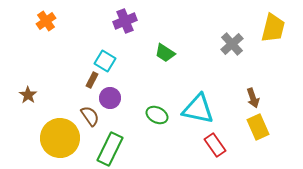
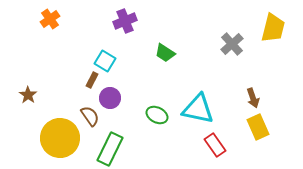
orange cross: moved 4 px right, 2 px up
